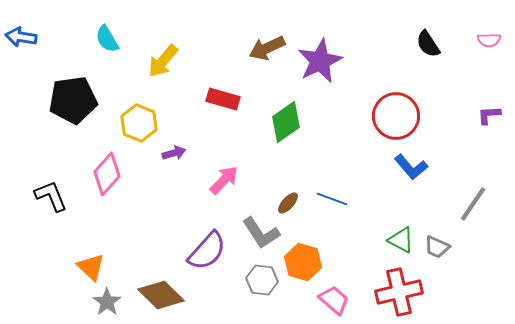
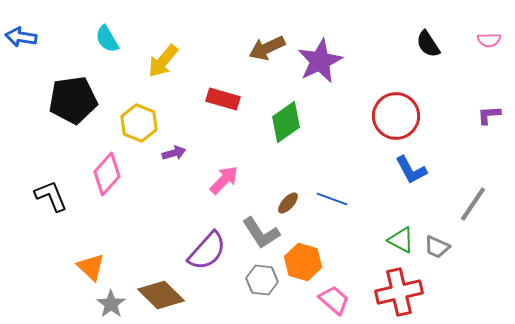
blue L-shape: moved 3 px down; rotated 12 degrees clockwise
gray star: moved 4 px right, 2 px down
